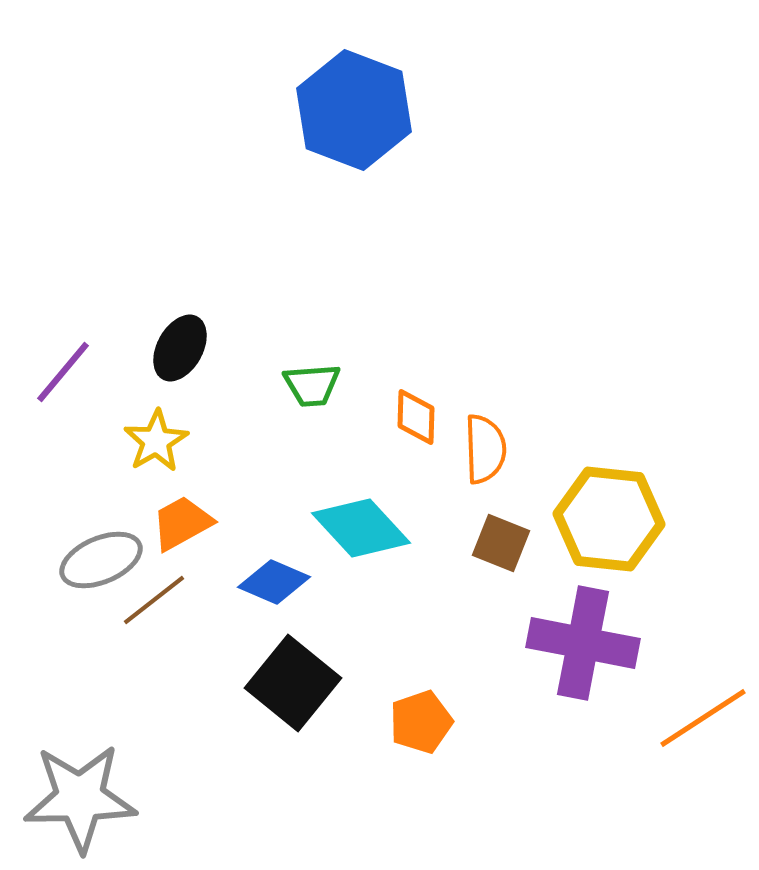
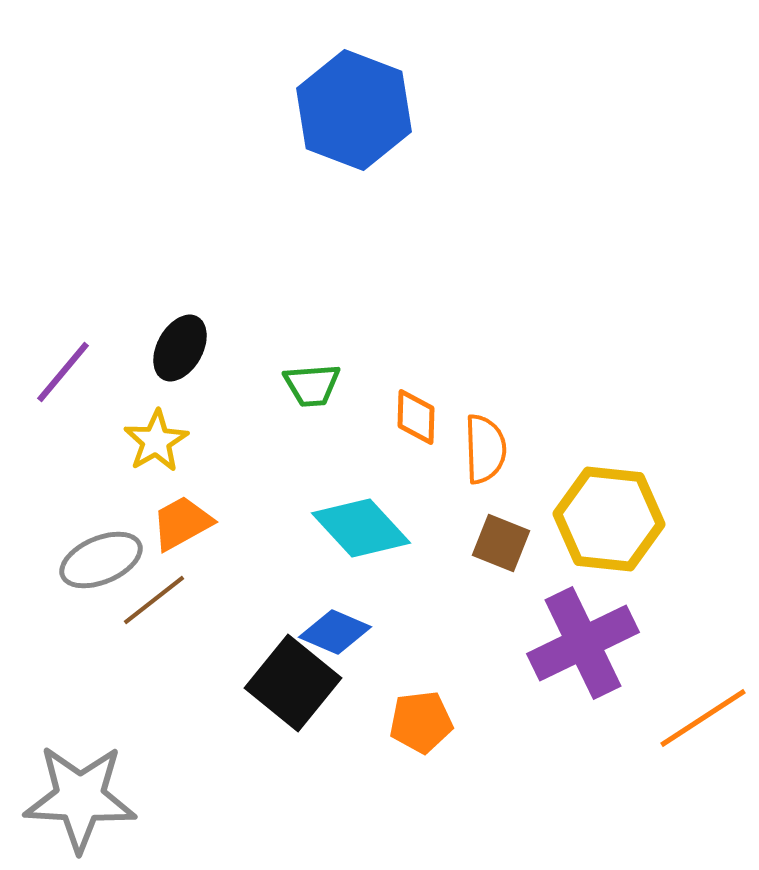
blue diamond: moved 61 px right, 50 px down
purple cross: rotated 37 degrees counterclockwise
orange pentagon: rotated 12 degrees clockwise
gray star: rotated 4 degrees clockwise
